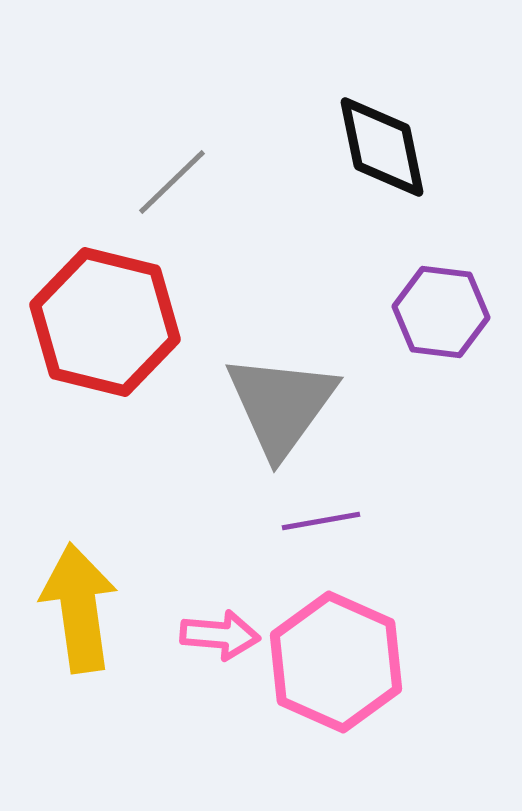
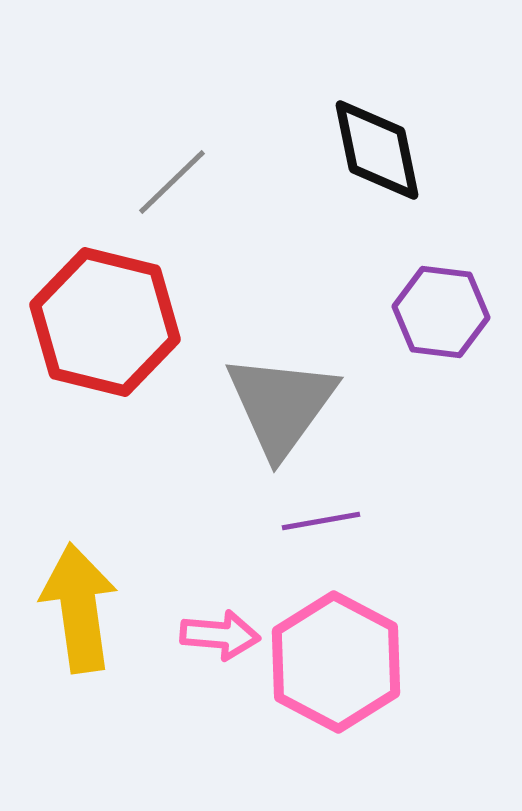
black diamond: moved 5 px left, 3 px down
pink hexagon: rotated 4 degrees clockwise
